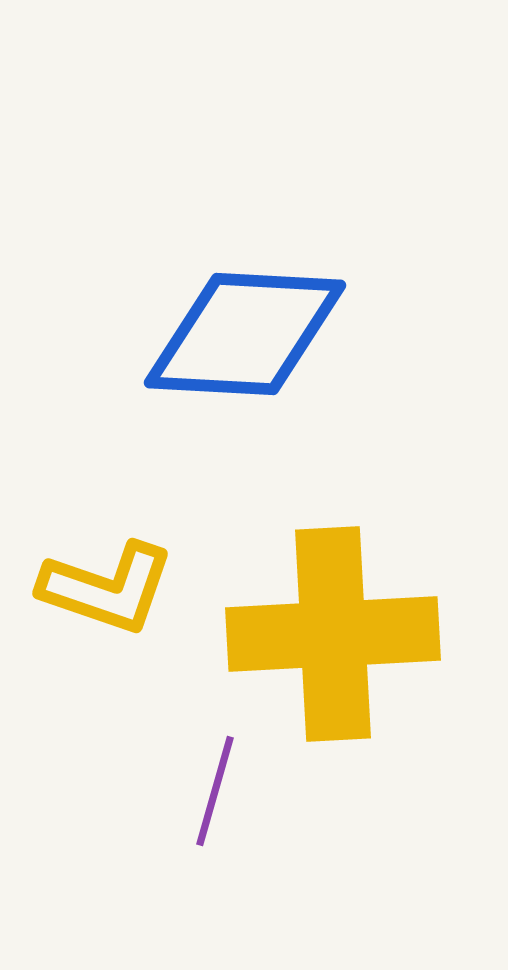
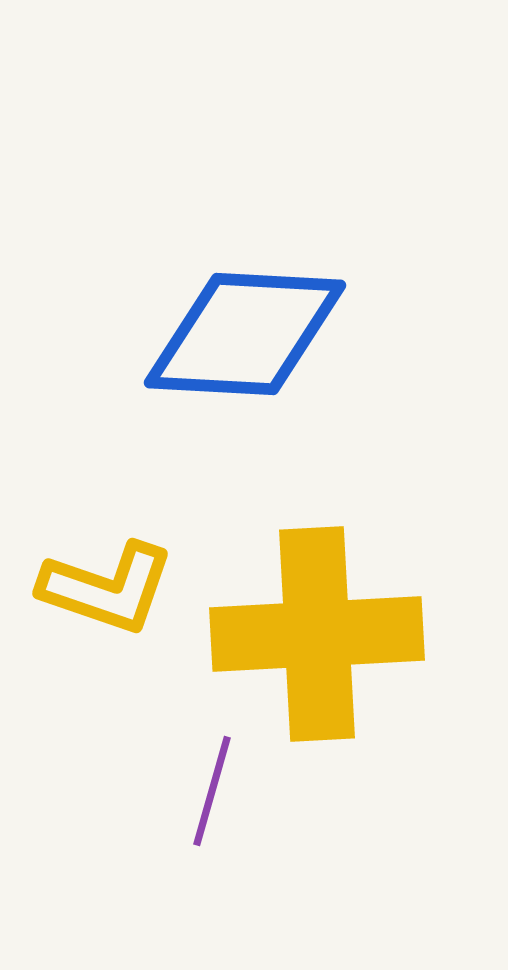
yellow cross: moved 16 px left
purple line: moved 3 px left
